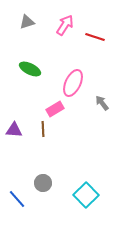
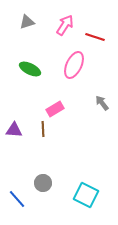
pink ellipse: moved 1 px right, 18 px up
cyan square: rotated 20 degrees counterclockwise
